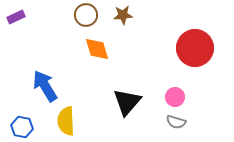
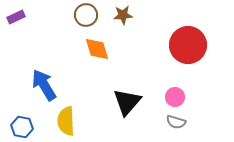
red circle: moved 7 px left, 3 px up
blue arrow: moved 1 px left, 1 px up
